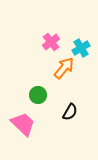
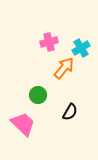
pink cross: moved 2 px left; rotated 24 degrees clockwise
